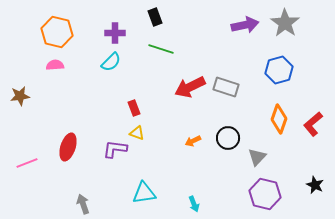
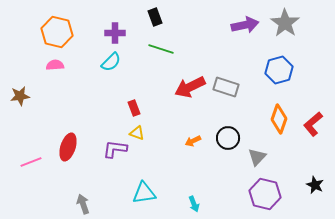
pink line: moved 4 px right, 1 px up
